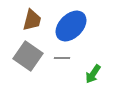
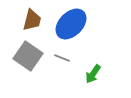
blue ellipse: moved 2 px up
gray line: rotated 21 degrees clockwise
